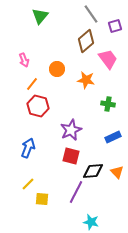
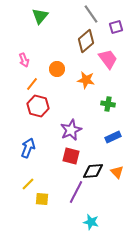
purple square: moved 1 px right, 1 px down
